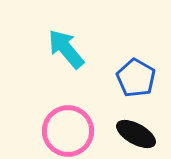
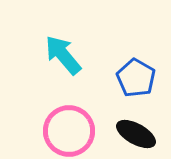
cyan arrow: moved 3 px left, 6 px down
pink circle: moved 1 px right
